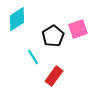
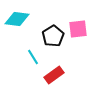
cyan diamond: rotated 40 degrees clockwise
pink square: rotated 12 degrees clockwise
red rectangle: moved 1 px up; rotated 18 degrees clockwise
